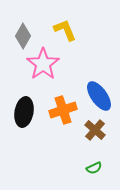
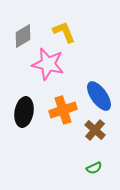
yellow L-shape: moved 1 px left, 2 px down
gray diamond: rotated 30 degrees clockwise
pink star: moved 5 px right; rotated 24 degrees counterclockwise
